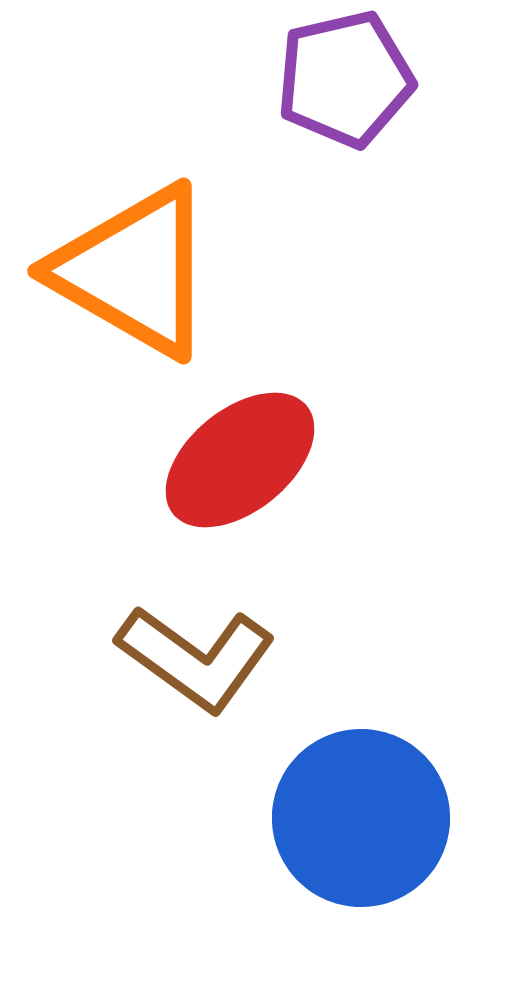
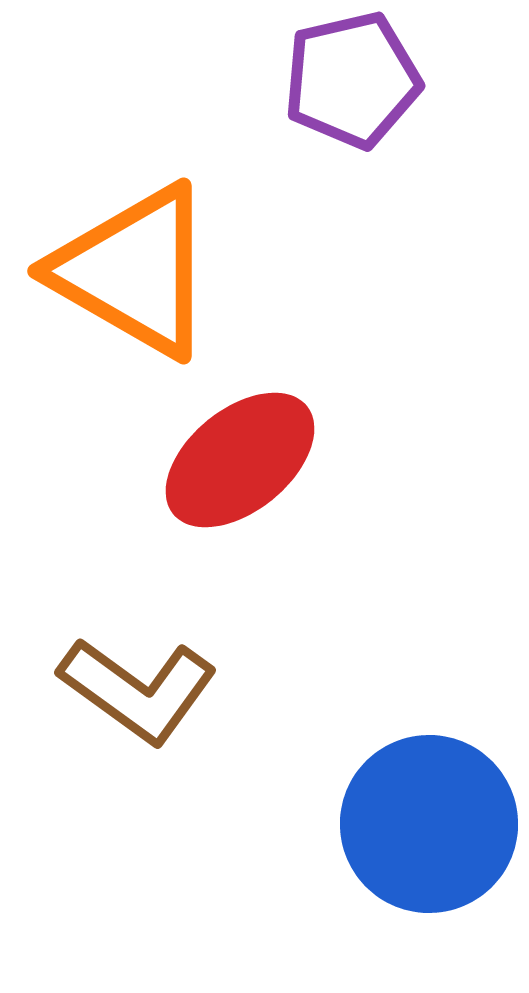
purple pentagon: moved 7 px right, 1 px down
brown L-shape: moved 58 px left, 32 px down
blue circle: moved 68 px right, 6 px down
